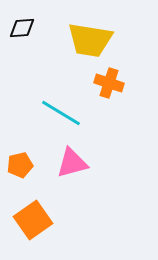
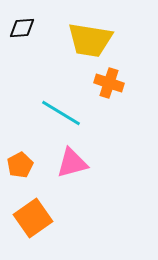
orange pentagon: rotated 15 degrees counterclockwise
orange square: moved 2 px up
